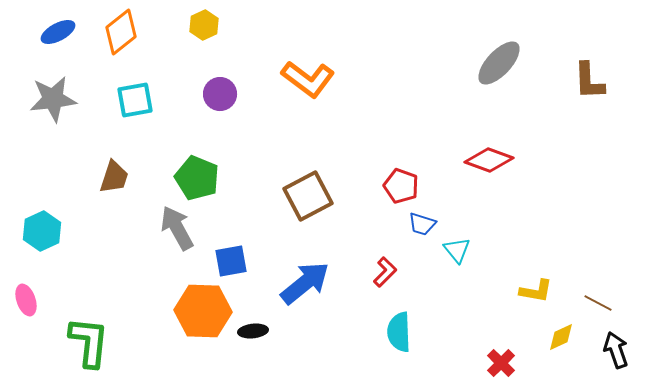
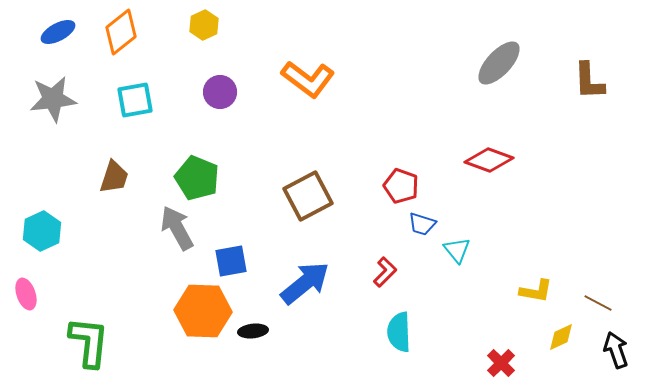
purple circle: moved 2 px up
pink ellipse: moved 6 px up
